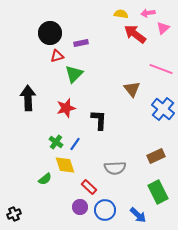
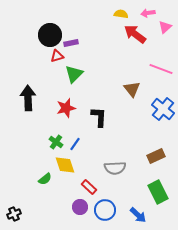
pink triangle: moved 2 px right, 1 px up
black circle: moved 2 px down
purple rectangle: moved 10 px left
black L-shape: moved 3 px up
